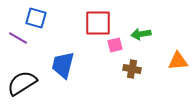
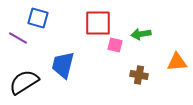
blue square: moved 2 px right
pink square: rotated 28 degrees clockwise
orange triangle: moved 1 px left, 1 px down
brown cross: moved 7 px right, 6 px down
black semicircle: moved 2 px right, 1 px up
